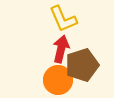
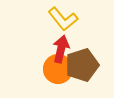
yellow L-shape: rotated 16 degrees counterclockwise
orange circle: moved 11 px up
